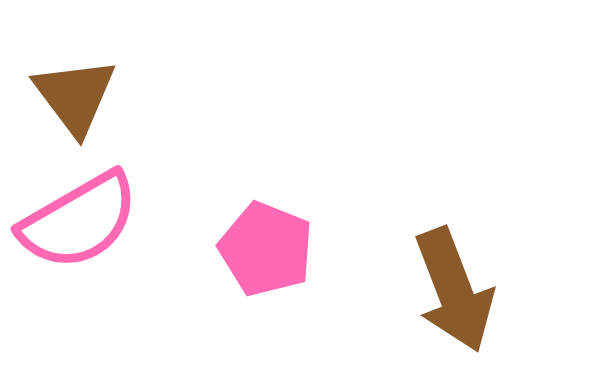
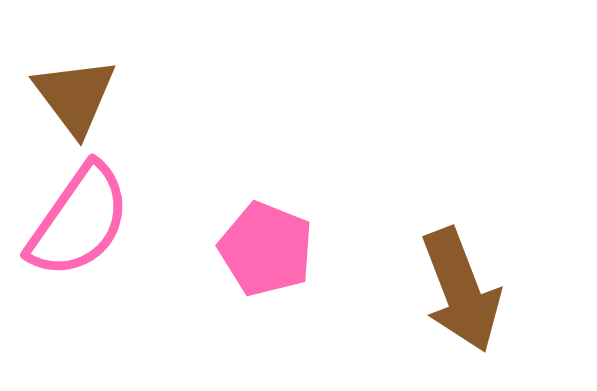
pink semicircle: rotated 25 degrees counterclockwise
brown arrow: moved 7 px right
